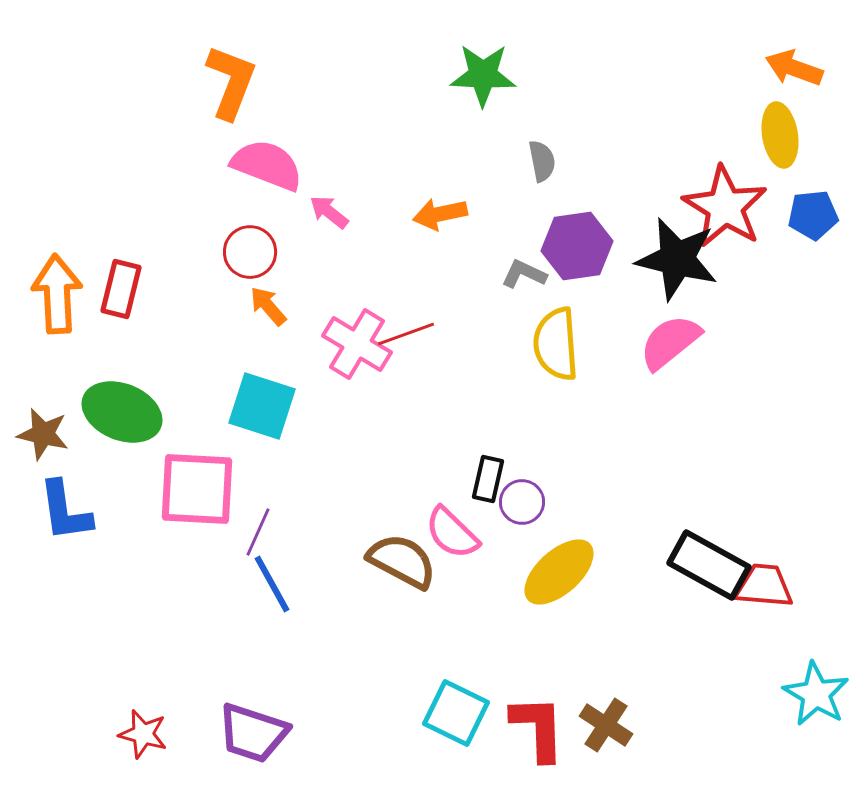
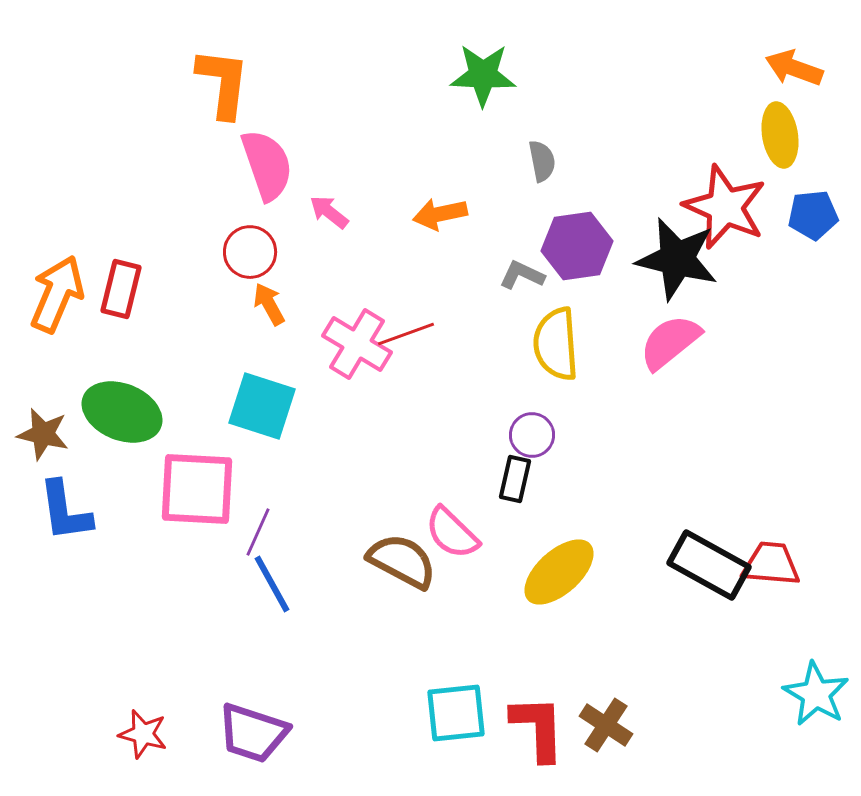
orange L-shape at (231, 82): moved 8 px left, 1 px down; rotated 14 degrees counterclockwise
pink semicircle at (267, 165): rotated 50 degrees clockwise
red star at (725, 207): rotated 8 degrees counterclockwise
gray L-shape at (524, 274): moved 2 px left, 1 px down
orange arrow at (57, 294): rotated 26 degrees clockwise
orange arrow at (268, 306): moved 1 px right, 2 px up; rotated 12 degrees clockwise
black rectangle at (488, 479): moved 27 px right
purple circle at (522, 502): moved 10 px right, 67 px up
red trapezoid at (764, 586): moved 7 px right, 22 px up
cyan square at (456, 713): rotated 32 degrees counterclockwise
